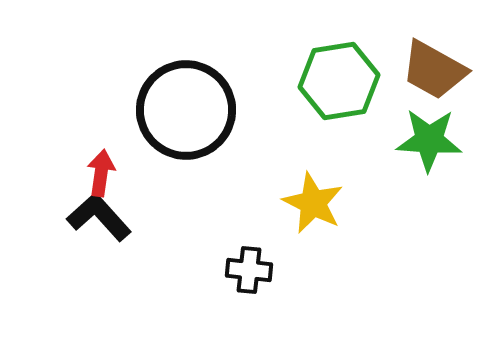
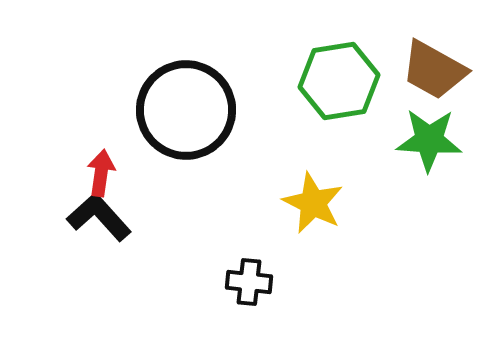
black cross: moved 12 px down
